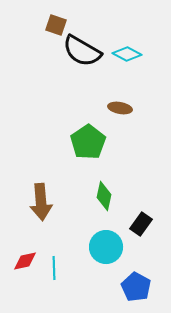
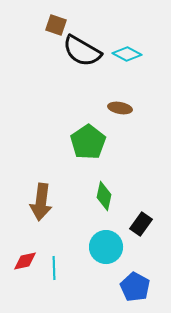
brown arrow: rotated 12 degrees clockwise
blue pentagon: moved 1 px left
